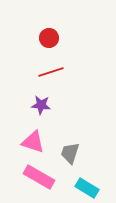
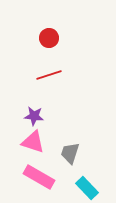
red line: moved 2 px left, 3 px down
purple star: moved 7 px left, 11 px down
cyan rectangle: rotated 15 degrees clockwise
